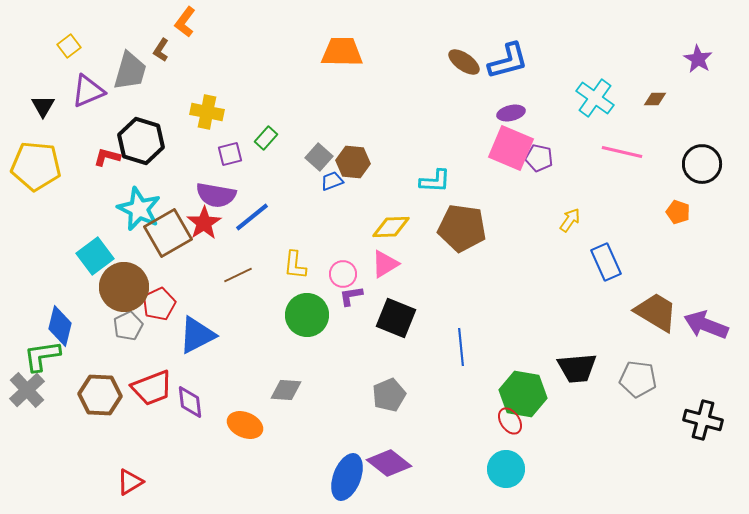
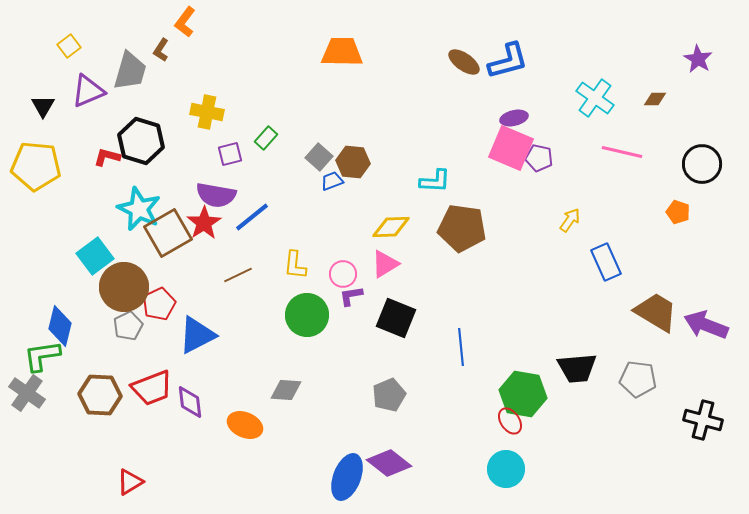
purple ellipse at (511, 113): moved 3 px right, 5 px down
gray cross at (27, 390): moved 3 px down; rotated 12 degrees counterclockwise
